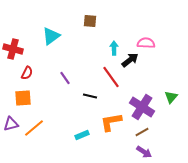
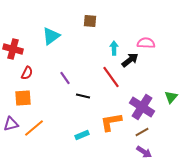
black line: moved 7 px left
